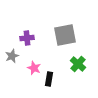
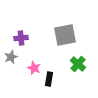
purple cross: moved 6 px left
gray star: moved 1 px left, 1 px down
